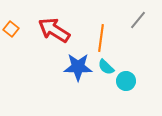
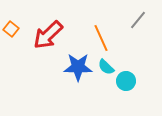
red arrow: moved 6 px left, 5 px down; rotated 76 degrees counterclockwise
orange line: rotated 32 degrees counterclockwise
